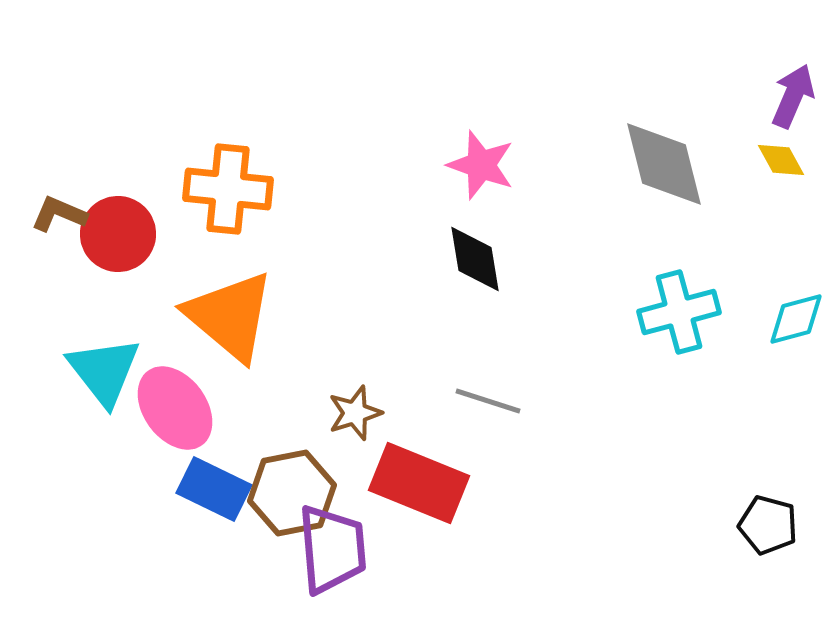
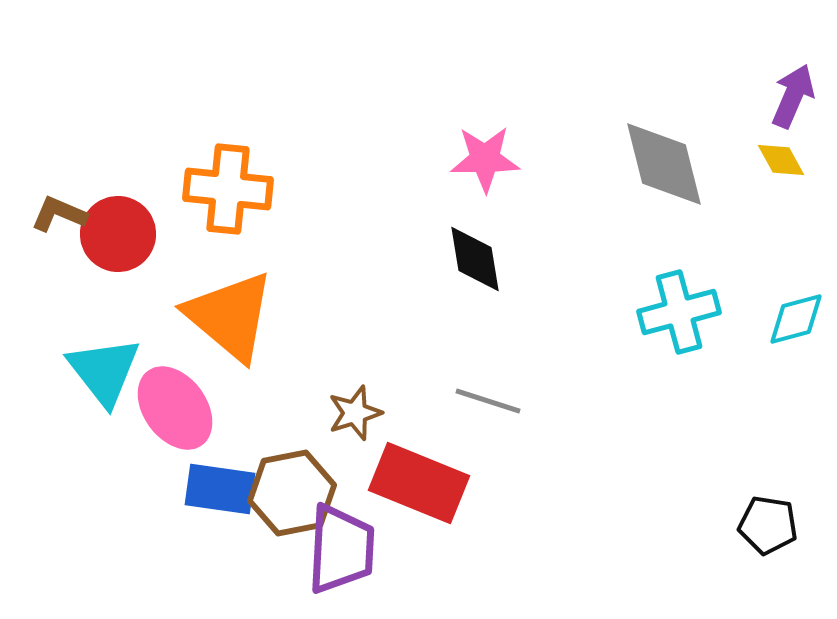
pink star: moved 4 px right, 6 px up; rotated 20 degrees counterclockwise
blue rectangle: moved 6 px right; rotated 18 degrees counterclockwise
black pentagon: rotated 6 degrees counterclockwise
purple trapezoid: moved 9 px right; rotated 8 degrees clockwise
